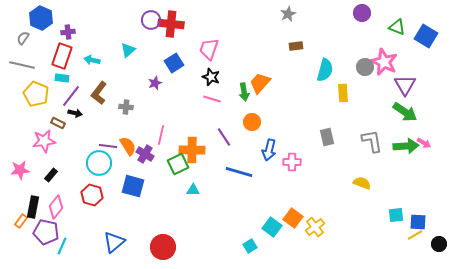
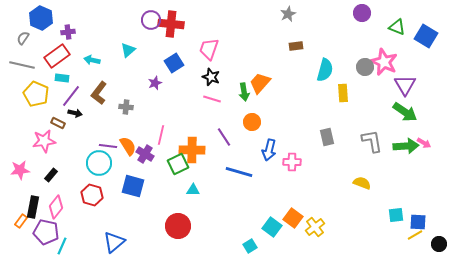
red rectangle at (62, 56): moved 5 px left; rotated 35 degrees clockwise
red circle at (163, 247): moved 15 px right, 21 px up
